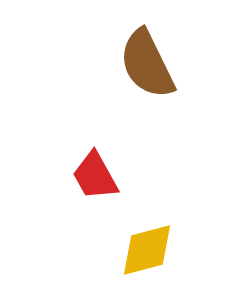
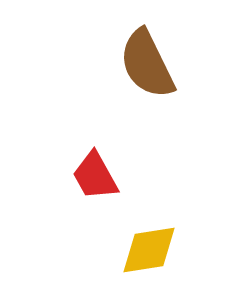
yellow diamond: moved 2 px right; rotated 6 degrees clockwise
